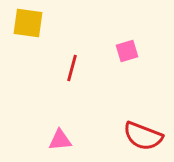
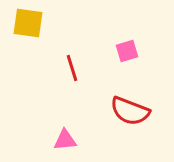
red line: rotated 32 degrees counterclockwise
red semicircle: moved 13 px left, 25 px up
pink triangle: moved 5 px right
